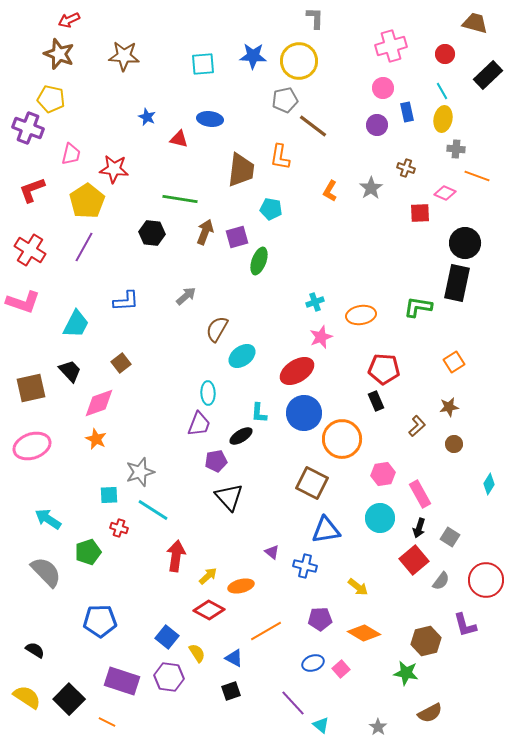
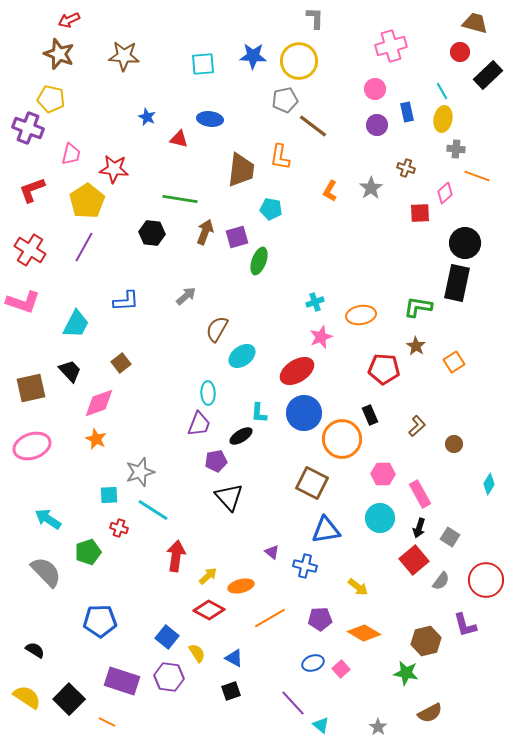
red circle at (445, 54): moved 15 px right, 2 px up
pink circle at (383, 88): moved 8 px left, 1 px down
pink diamond at (445, 193): rotated 65 degrees counterclockwise
black rectangle at (376, 401): moved 6 px left, 14 px down
brown star at (449, 407): moved 33 px left, 61 px up; rotated 30 degrees counterclockwise
pink hexagon at (383, 474): rotated 10 degrees clockwise
orange line at (266, 631): moved 4 px right, 13 px up
